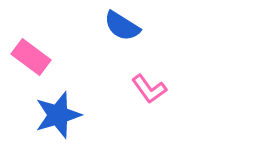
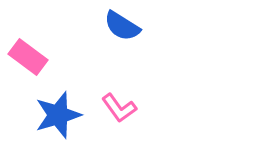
pink rectangle: moved 3 px left
pink L-shape: moved 30 px left, 19 px down
